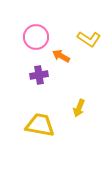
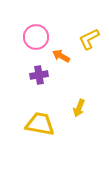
yellow L-shape: rotated 120 degrees clockwise
yellow trapezoid: moved 1 px up
